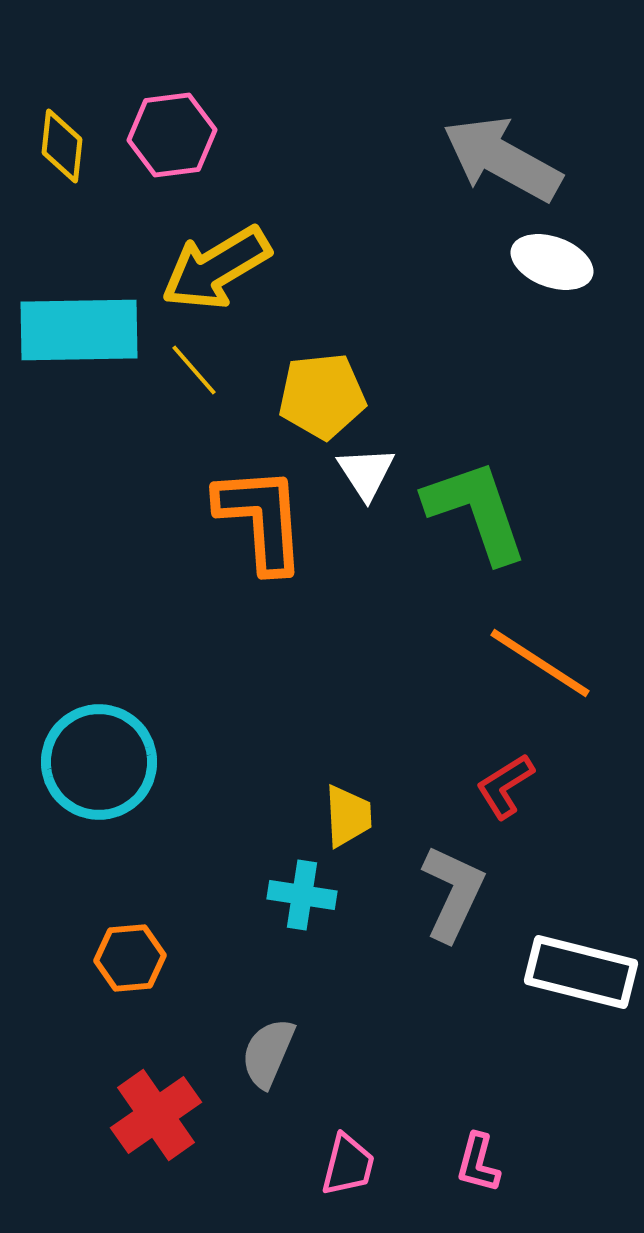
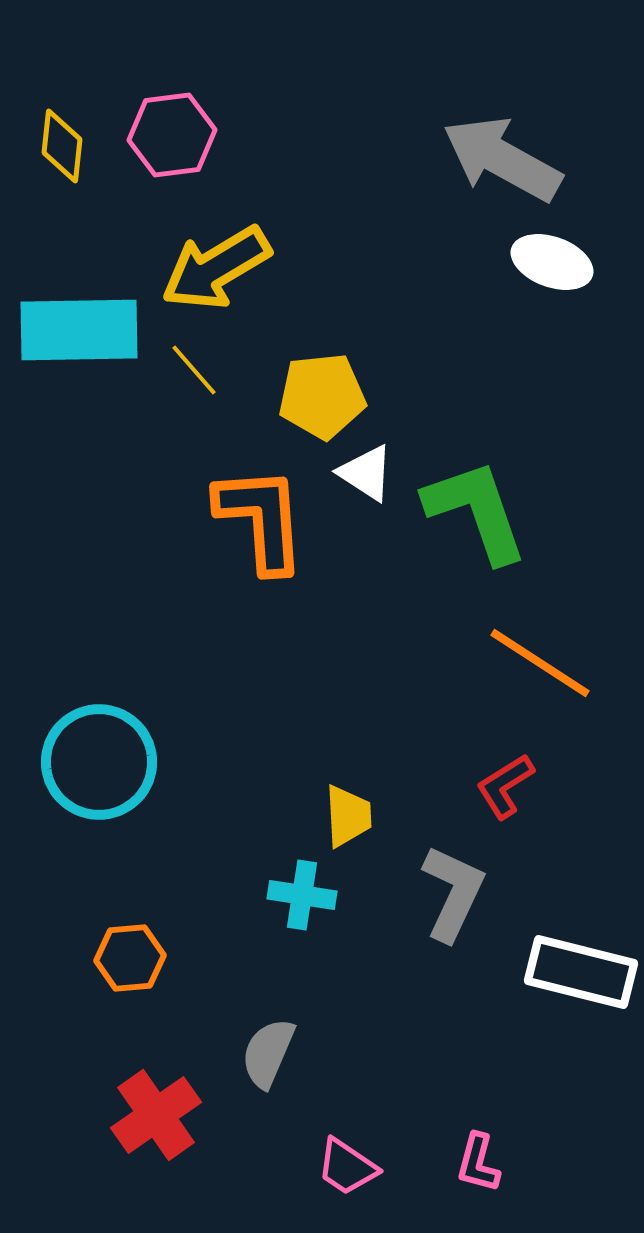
white triangle: rotated 24 degrees counterclockwise
pink trapezoid: moved 1 px left, 2 px down; rotated 110 degrees clockwise
